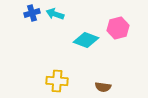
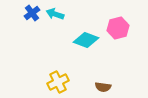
blue cross: rotated 21 degrees counterclockwise
yellow cross: moved 1 px right, 1 px down; rotated 30 degrees counterclockwise
